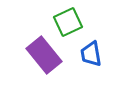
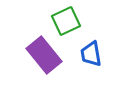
green square: moved 2 px left, 1 px up
